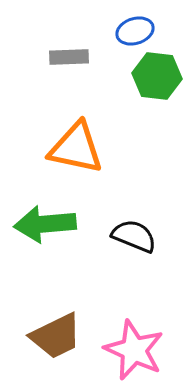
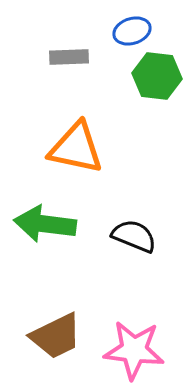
blue ellipse: moved 3 px left
green arrow: rotated 12 degrees clockwise
pink star: rotated 18 degrees counterclockwise
